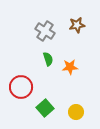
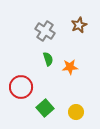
brown star: moved 2 px right; rotated 14 degrees counterclockwise
